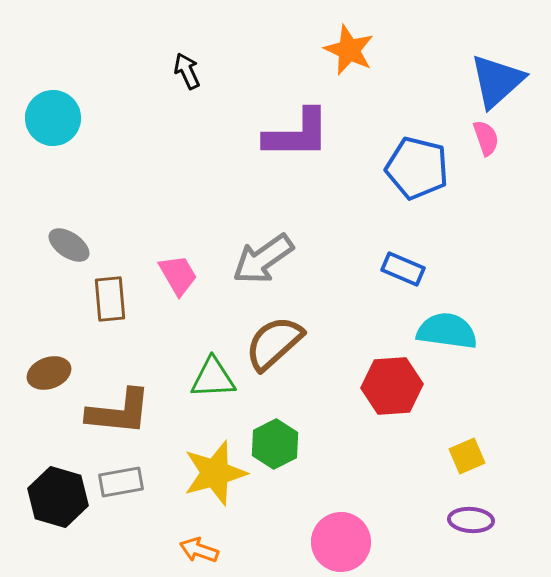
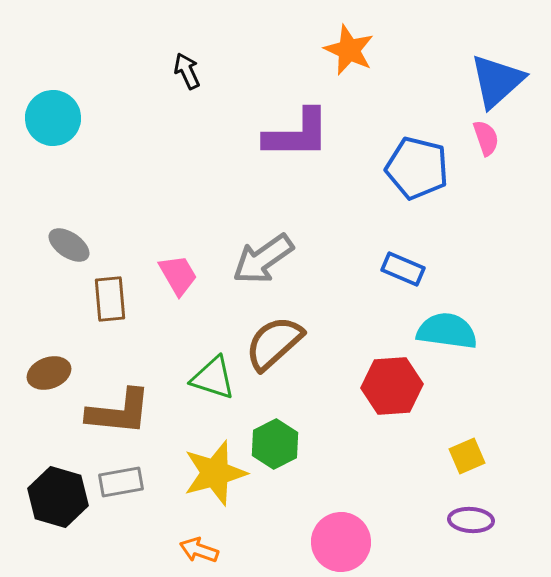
green triangle: rotated 21 degrees clockwise
